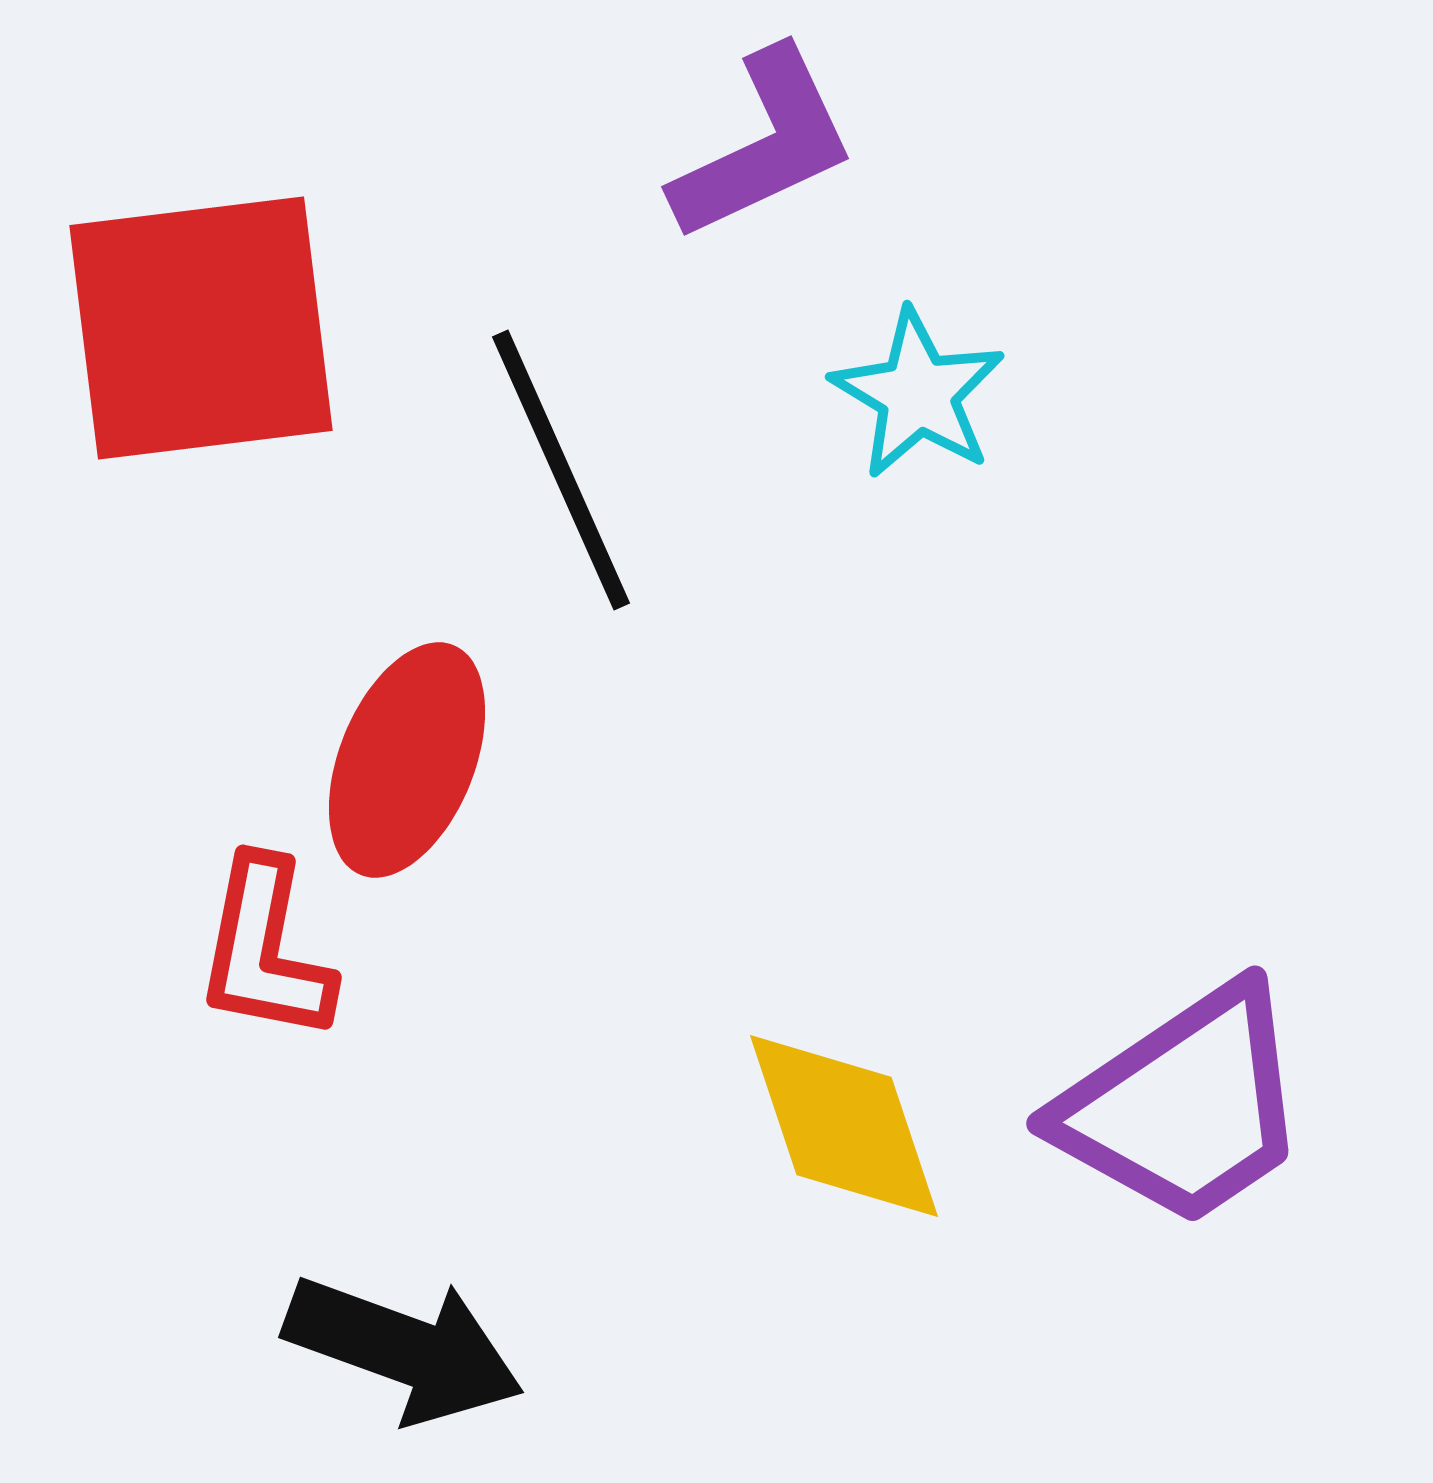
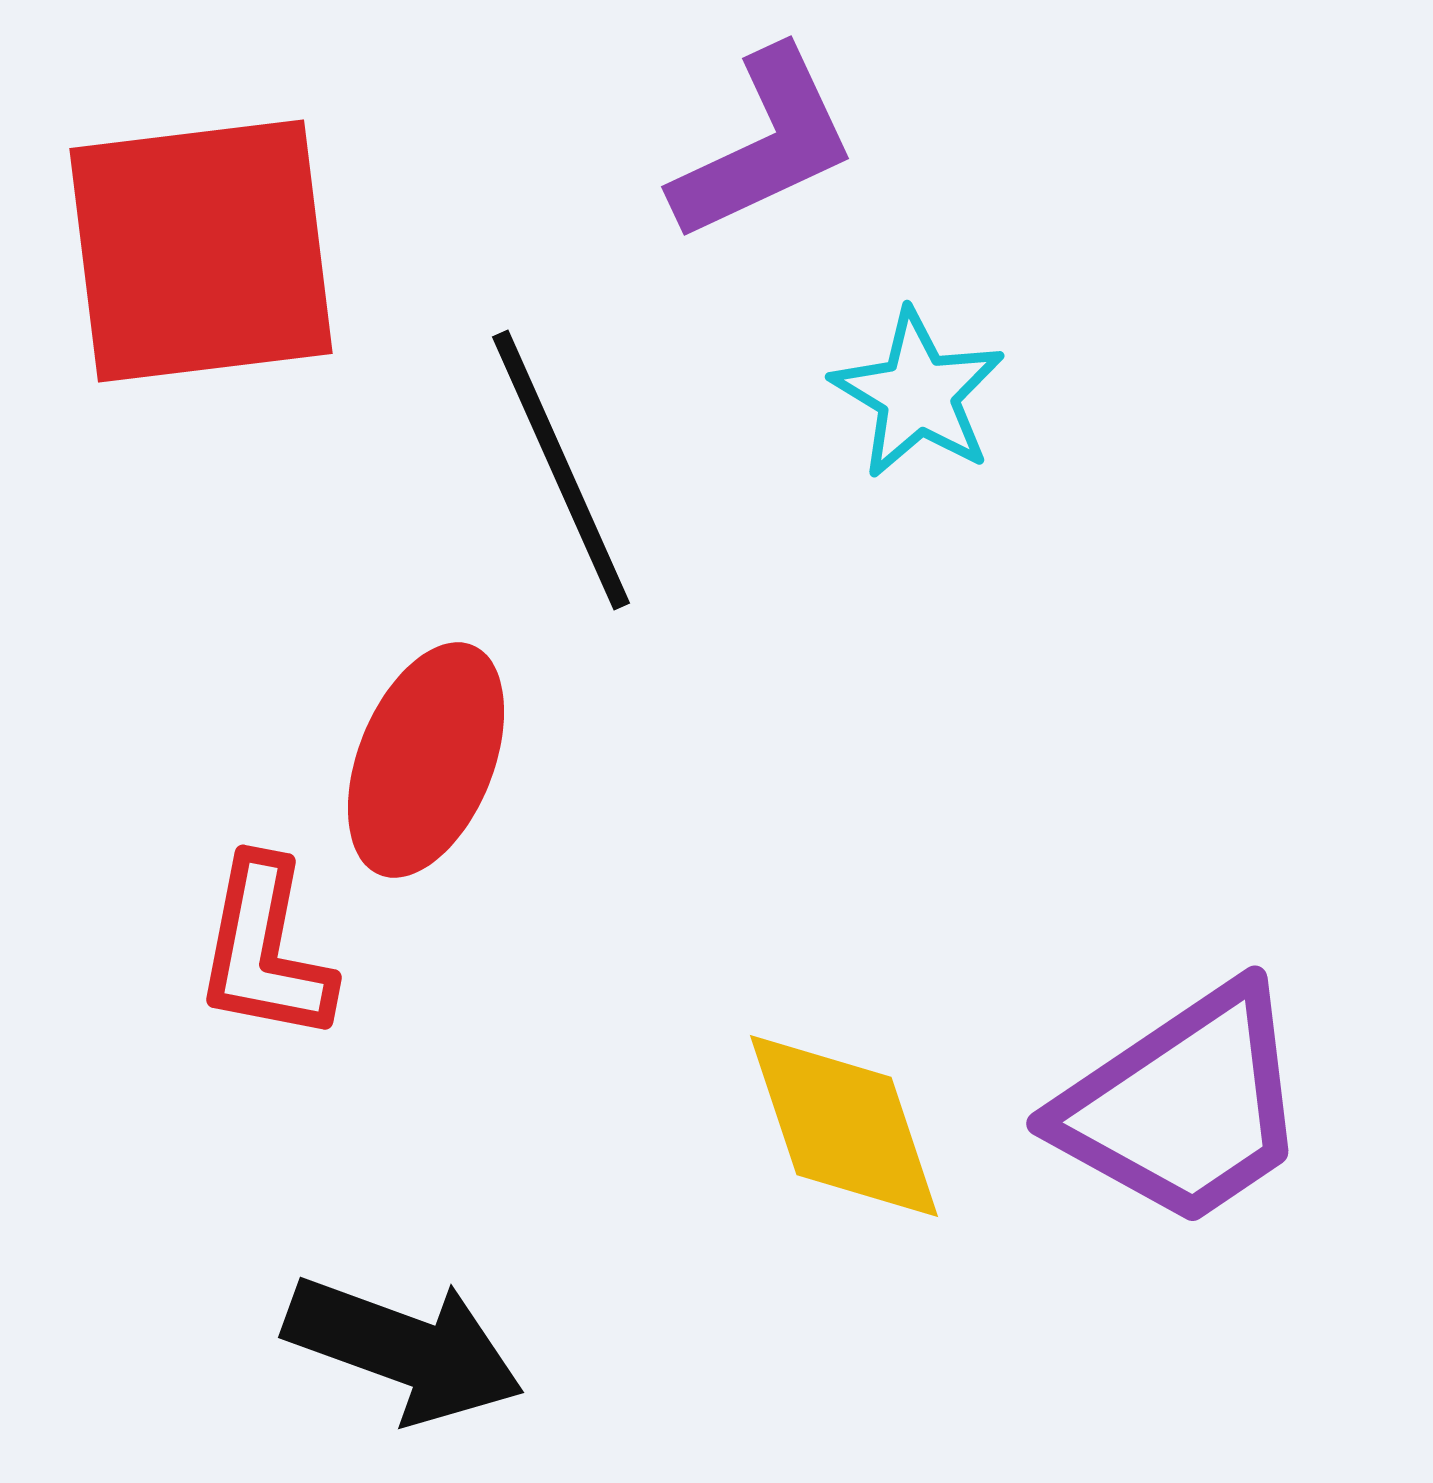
red square: moved 77 px up
red ellipse: moved 19 px right
